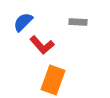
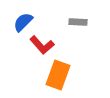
orange rectangle: moved 5 px right, 5 px up
